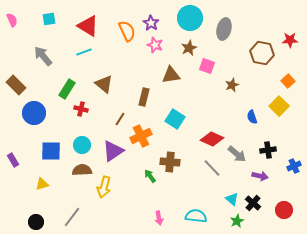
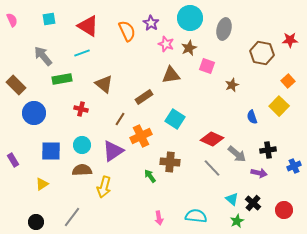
pink star at (155, 45): moved 11 px right, 1 px up
cyan line at (84, 52): moved 2 px left, 1 px down
green rectangle at (67, 89): moved 5 px left, 10 px up; rotated 48 degrees clockwise
brown rectangle at (144, 97): rotated 42 degrees clockwise
purple arrow at (260, 176): moved 1 px left, 3 px up
yellow triangle at (42, 184): rotated 16 degrees counterclockwise
